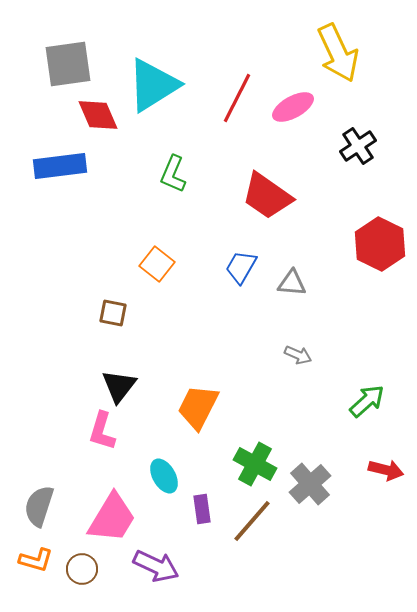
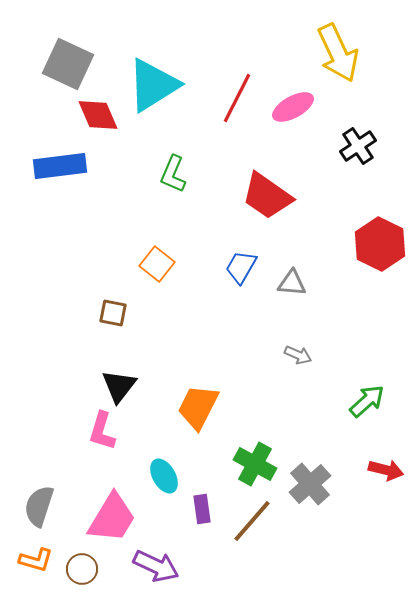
gray square: rotated 33 degrees clockwise
